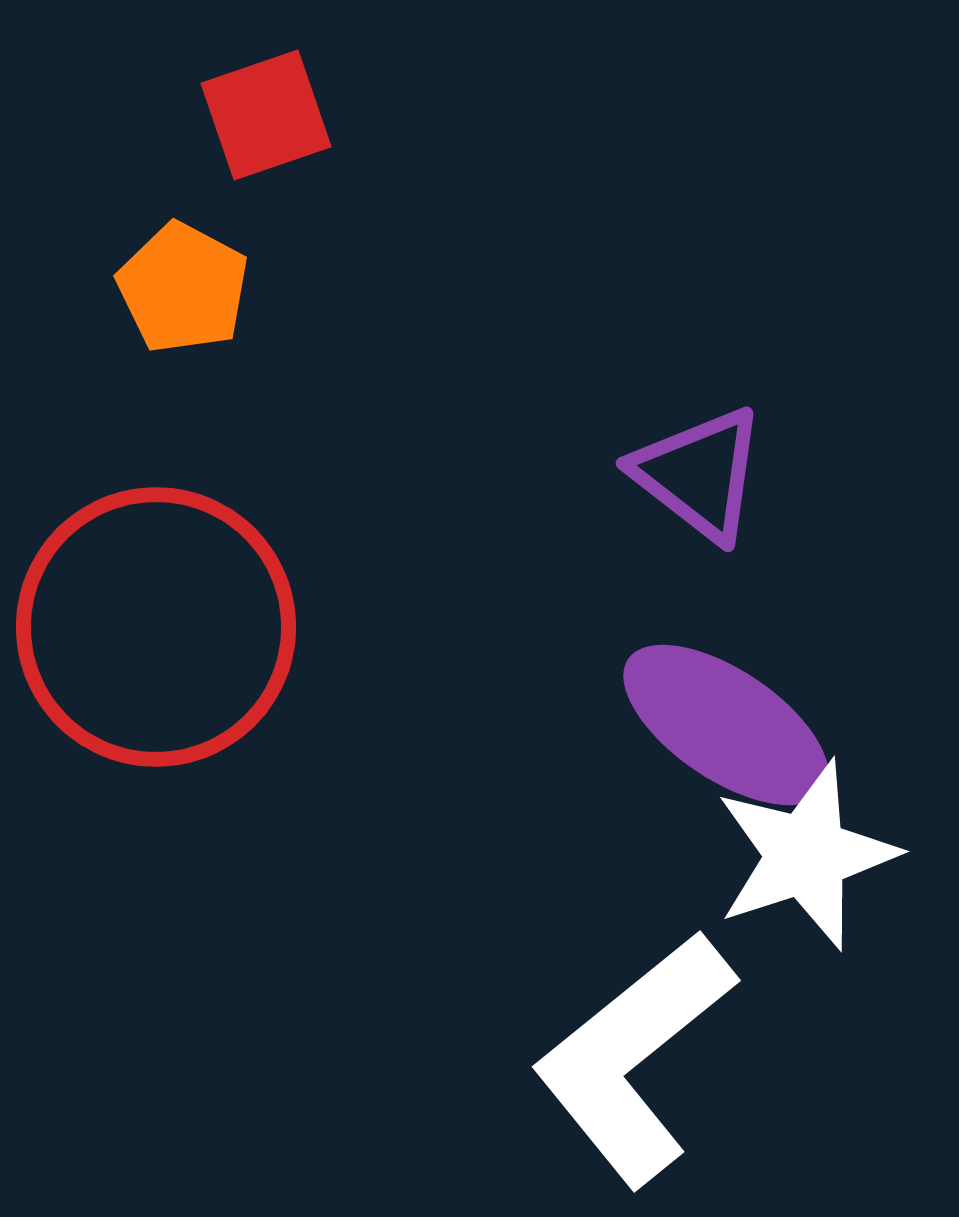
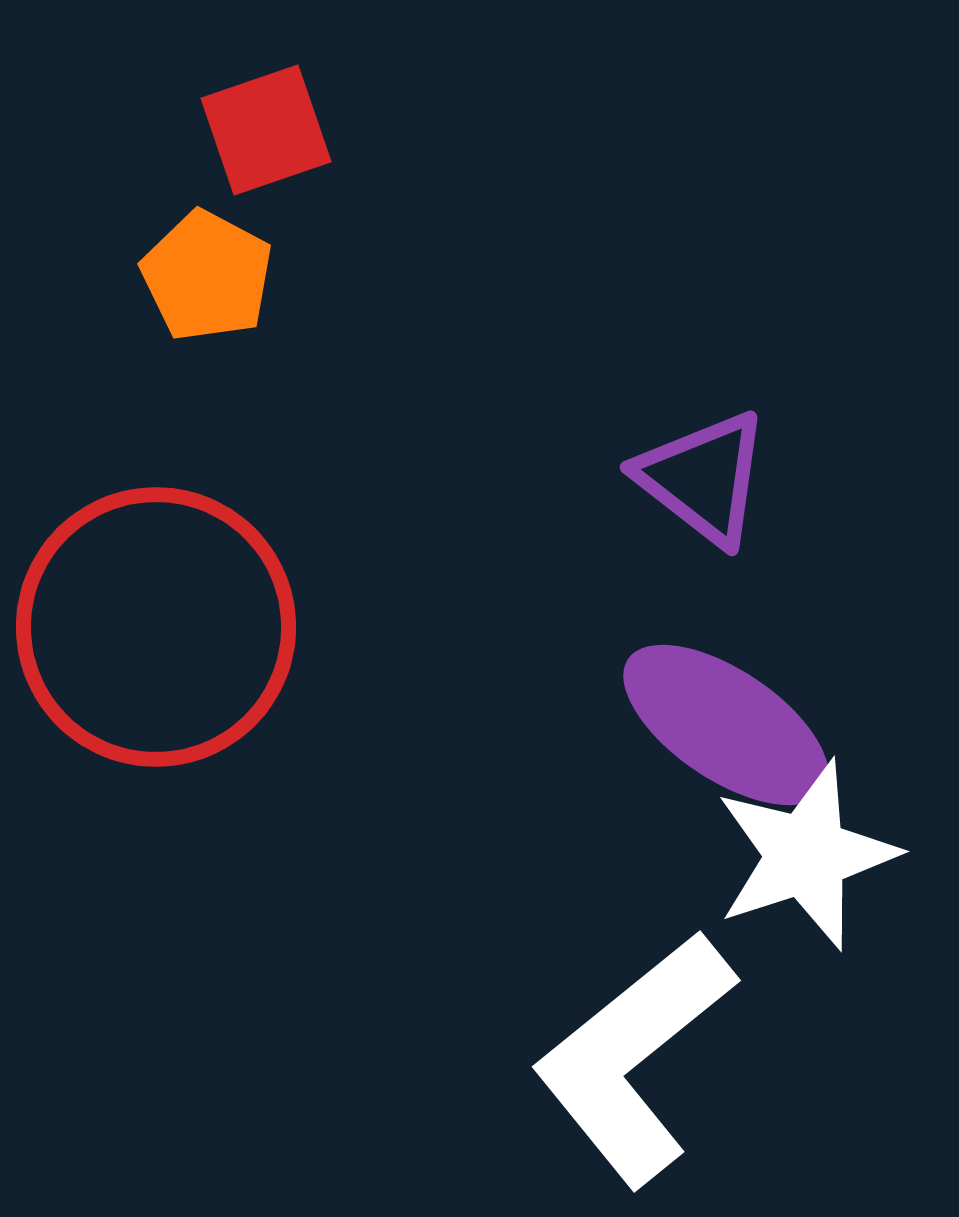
red square: moved 15 px down
orange pentagon: moved 24 px right, 12 px up
purple triangle: moved 4 px right, 4 px down
